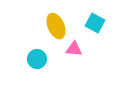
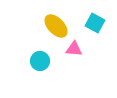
yellow ellipse: rotated 20 degrees counterclockwise
cyan circle: moved 3 px right, 2 px down
